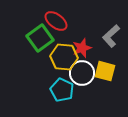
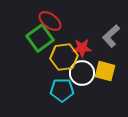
red ellipse: moved 6 px left
red star: rotated 18 degrees clockwise
yellow hexagon: rotated 12 degrees counterclockwise
cyan pentagon: rotated 25 degrees counterclockwise
